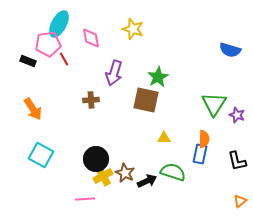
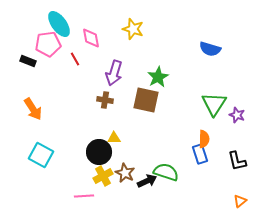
cyan ellipse: rotated 64 degrees counterclockwise
blue semicircle: moved 20 px left, 1 px up
red line: moved 11 px right
brown cross: moved 14 px right; rotated 14 degrees clockwise
yellow triangle: moved 50 px left
blue rectangle: rotated 30 degrees counterclockwise
black circle: moved 3 px right, 7 px up
green semicircle: moved 7 px left
pink line: moved 1 px left, 3 px up
